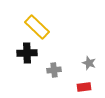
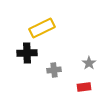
yellow rectangle: moved 5 px right, 1 px down; rotated 70 degrees counterclockwise
gray star: rotated 16 degrees clockwise
